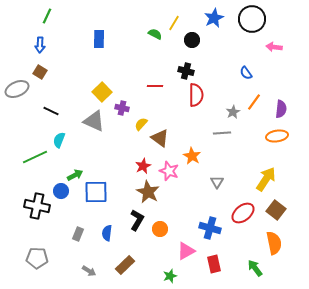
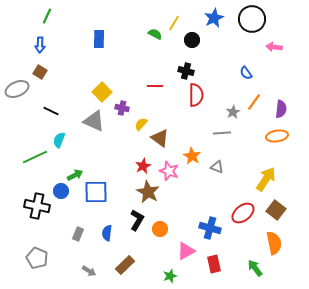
gray triangle at (217, 182): moved 15 px up; rotated 40 degrees counterclockwise
gray pentagon at (37, 258): rotated 20 degrees clockwise
